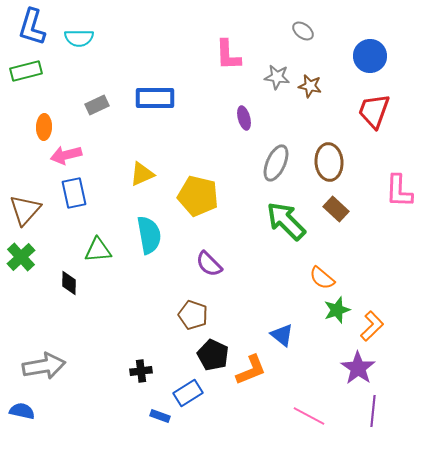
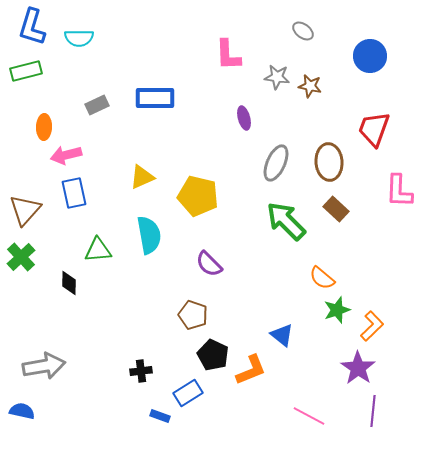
red trapezoid at (374, 111): moved 18 px down
yellow triangle at (142, 174): moved 3 px down
